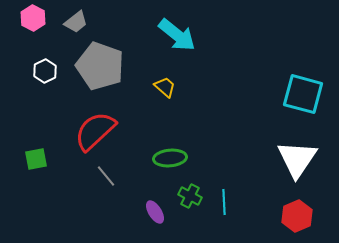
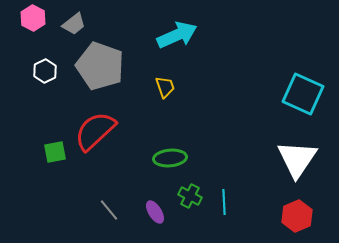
gray trapezoid: moved 2 px left, 2 px down
cyan arrow: rotated 63 degrees counterclockwise
yellow trapezoid: rotated 30 degrees clockwise
cyan square: rotated 9 degrees clockwise
green square: moved 19 px right, 7 px up
gray line: moved 3 px right, 34 px down
